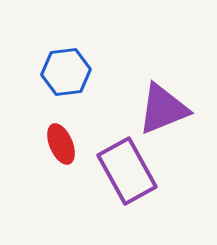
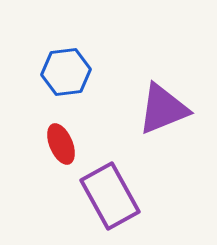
purple rectangle: moved 17 px left, 25 px down
